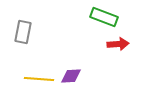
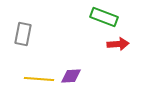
gray rectangle: moved 2 px down
